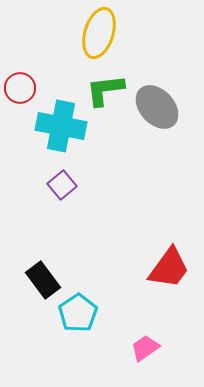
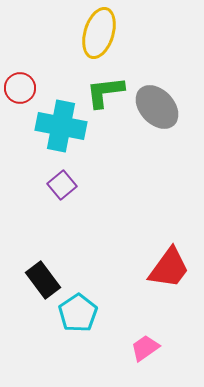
green L-shape: moved 2 px down
